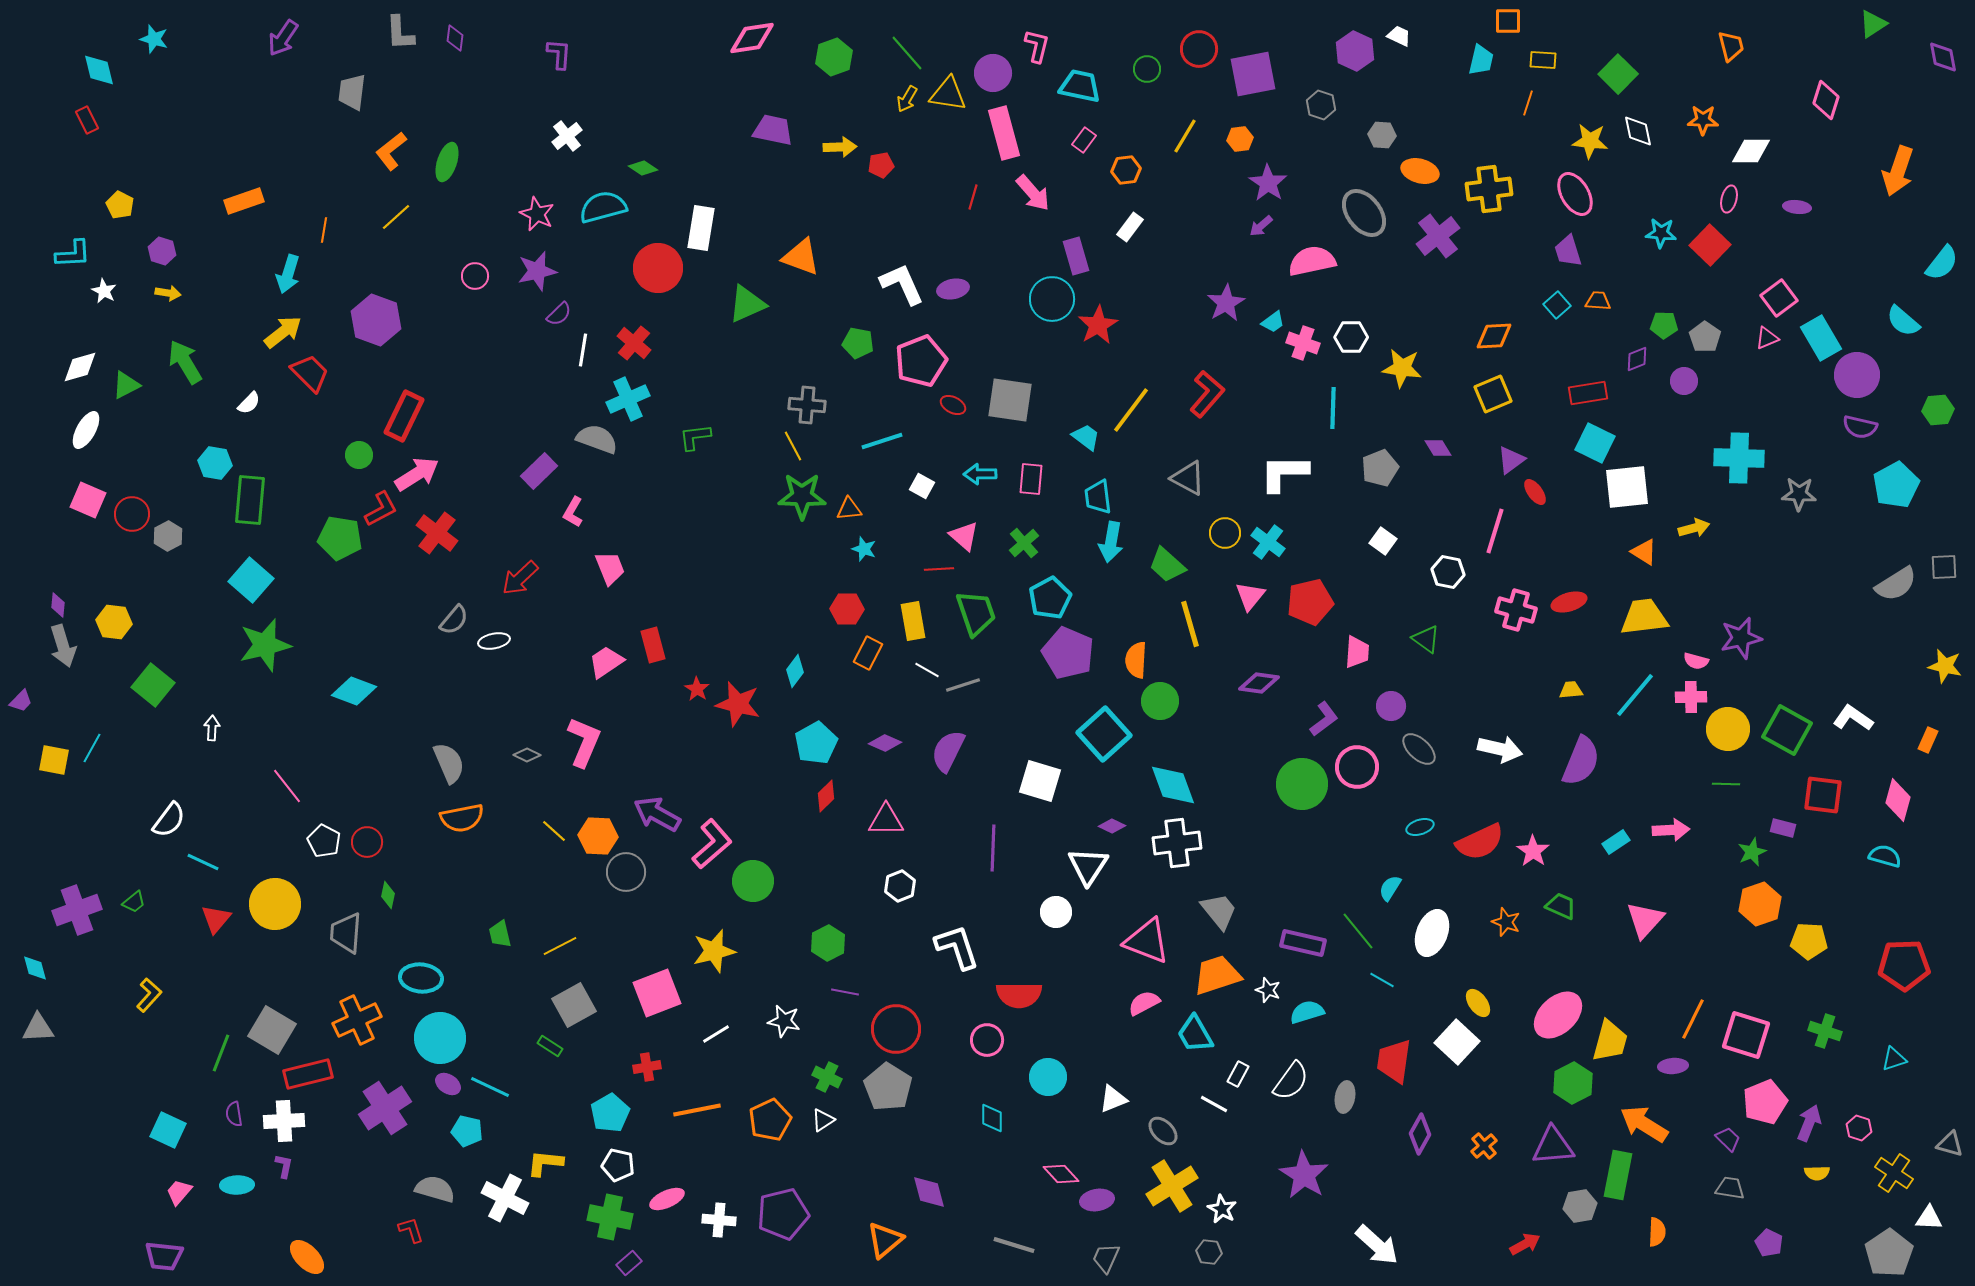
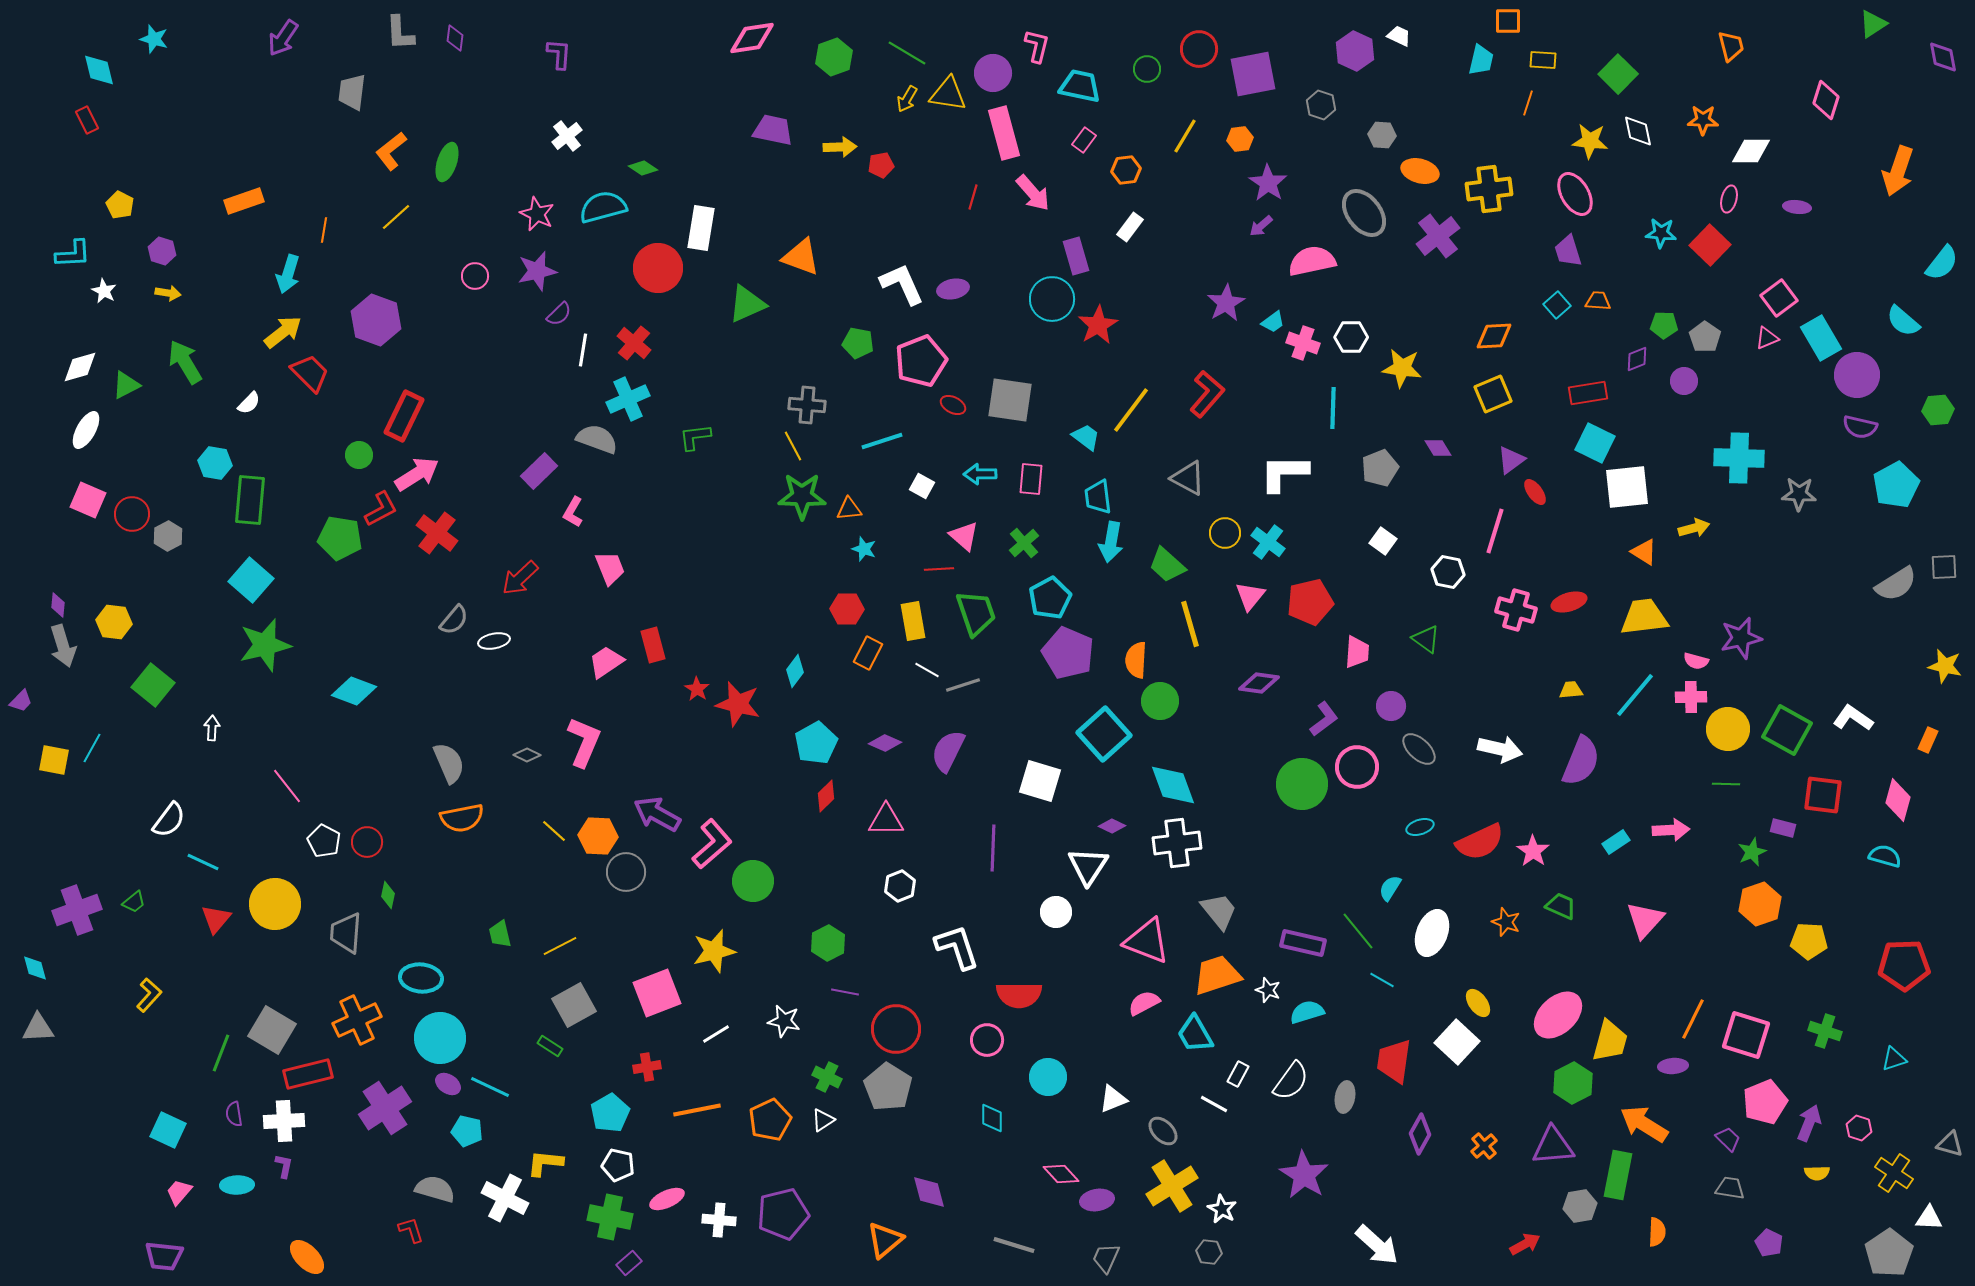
green line at (907, 53): rotated 18 degrees counterclockwise
